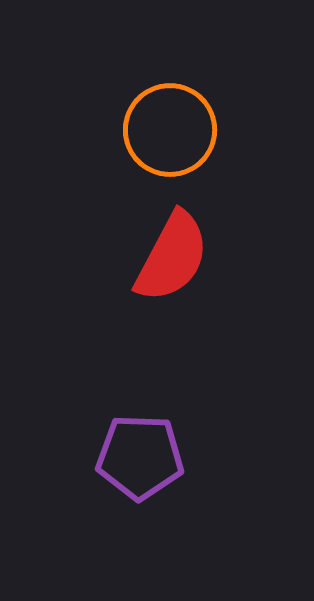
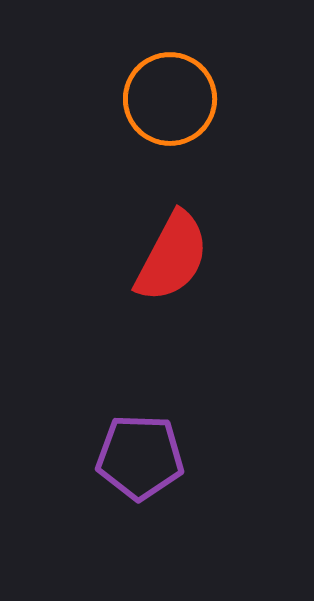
orange circle: moved 31 px up
